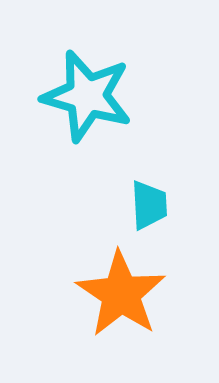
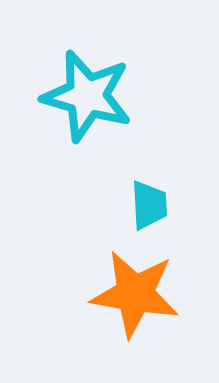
orange star: moved 14 px right; rotated 24 degrees counterclockwise
